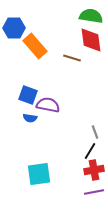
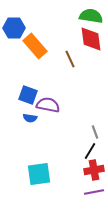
red diamond: moved 1 px up
brown line: moved 2 px left, 1 px down; rotated 48 degrees clockwise
